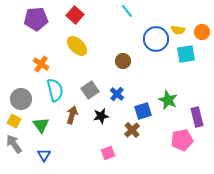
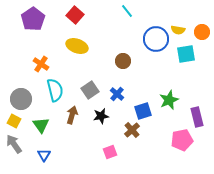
purple pentagon: moved 3 px left; rotated 30 degrees counterclockwise
yellow ellipse: rotated 25 degrees counterclockwise
green star: moved 1 px right; rotated 24 degrees clockwise
pink square: moved 2 px right, 1 px up
